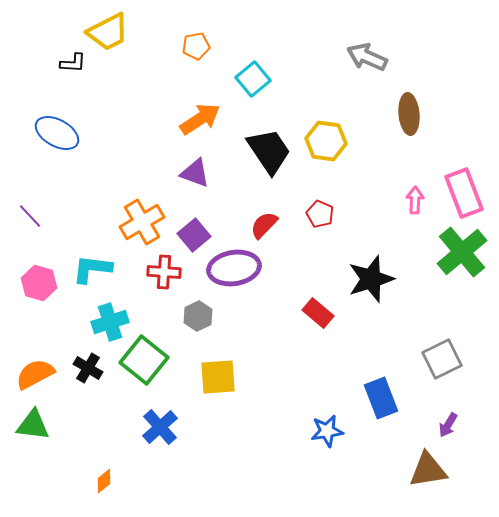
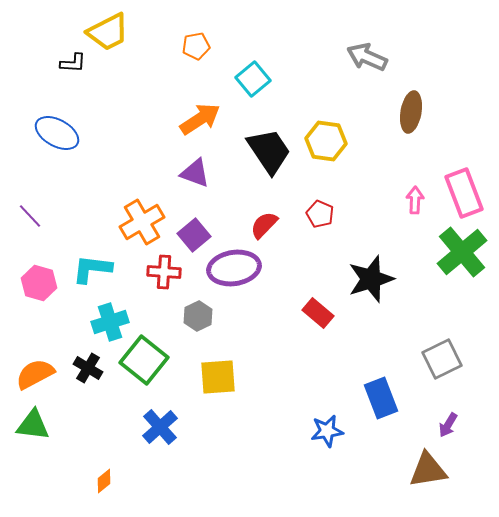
brown ellipse: moved 2 px right, 2 px up; rotated 15 degrees clockwise
